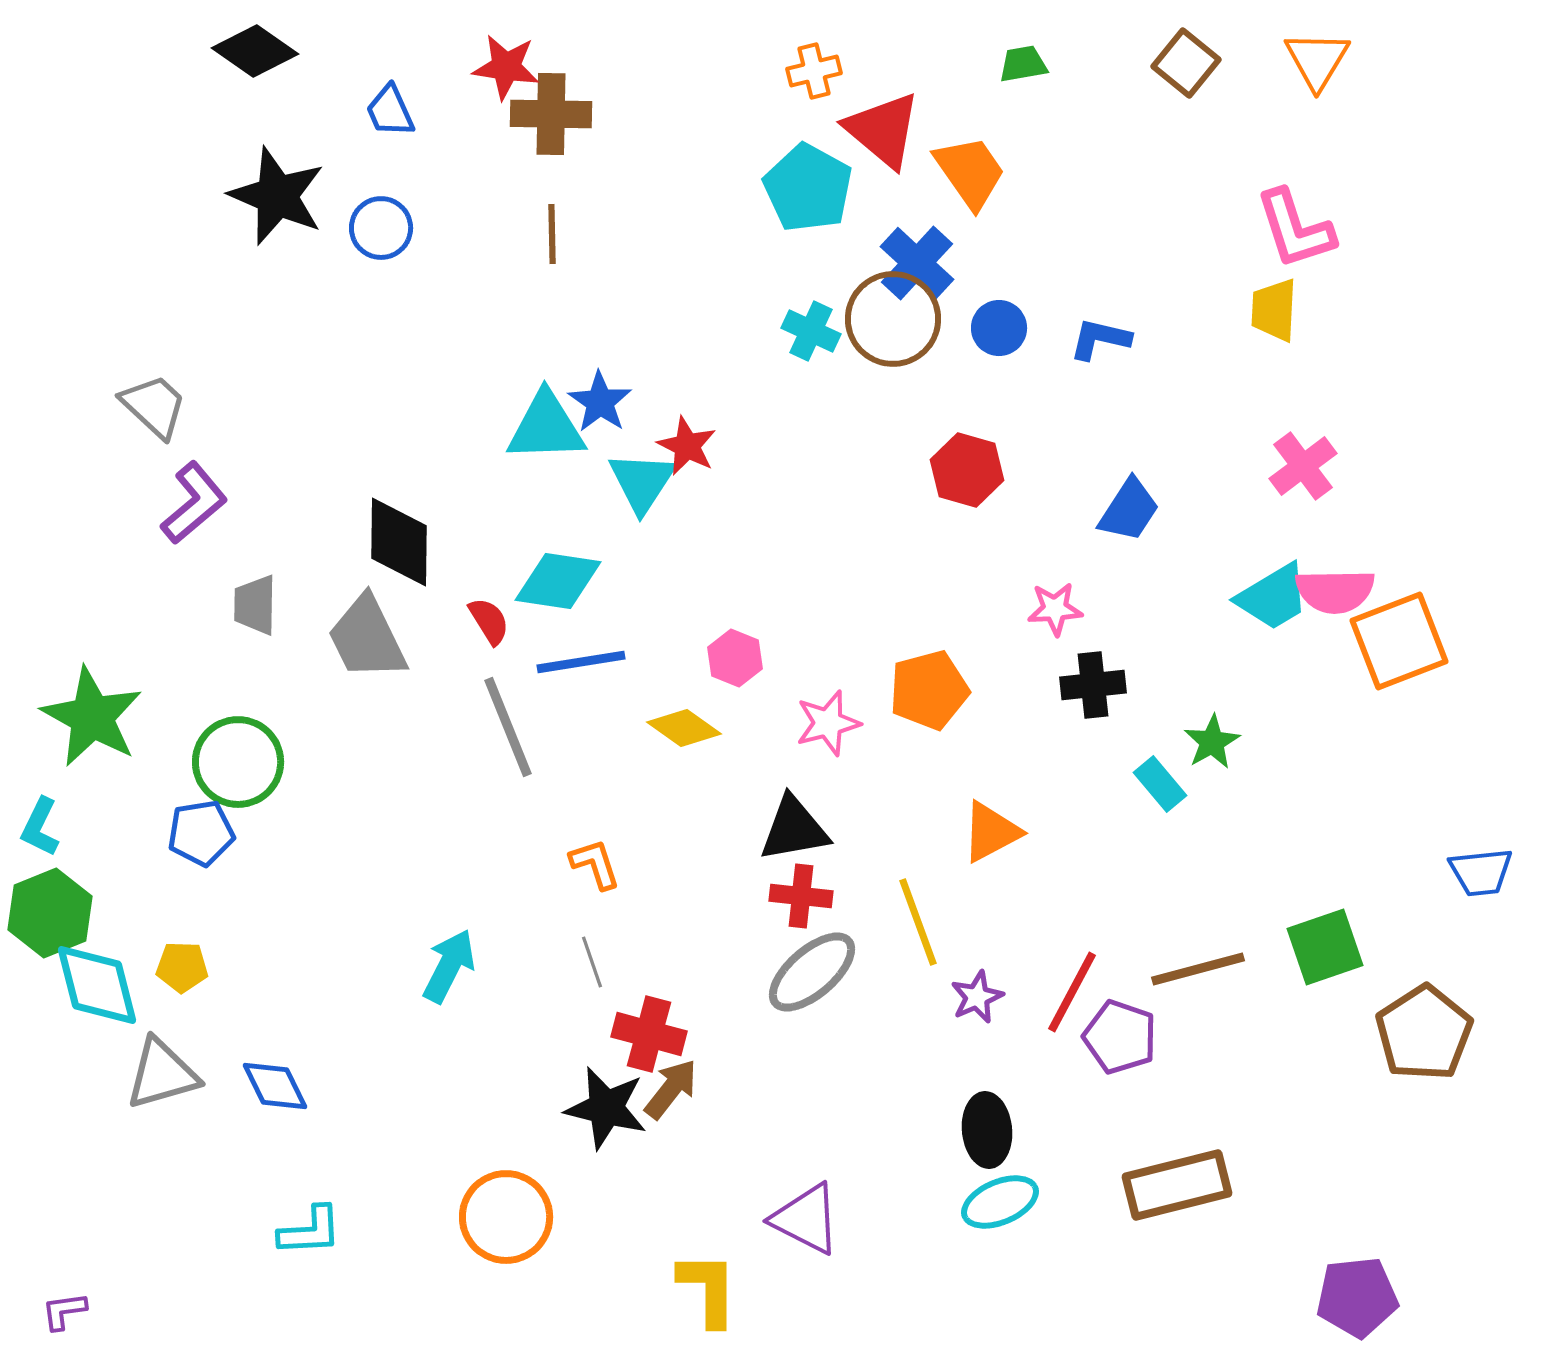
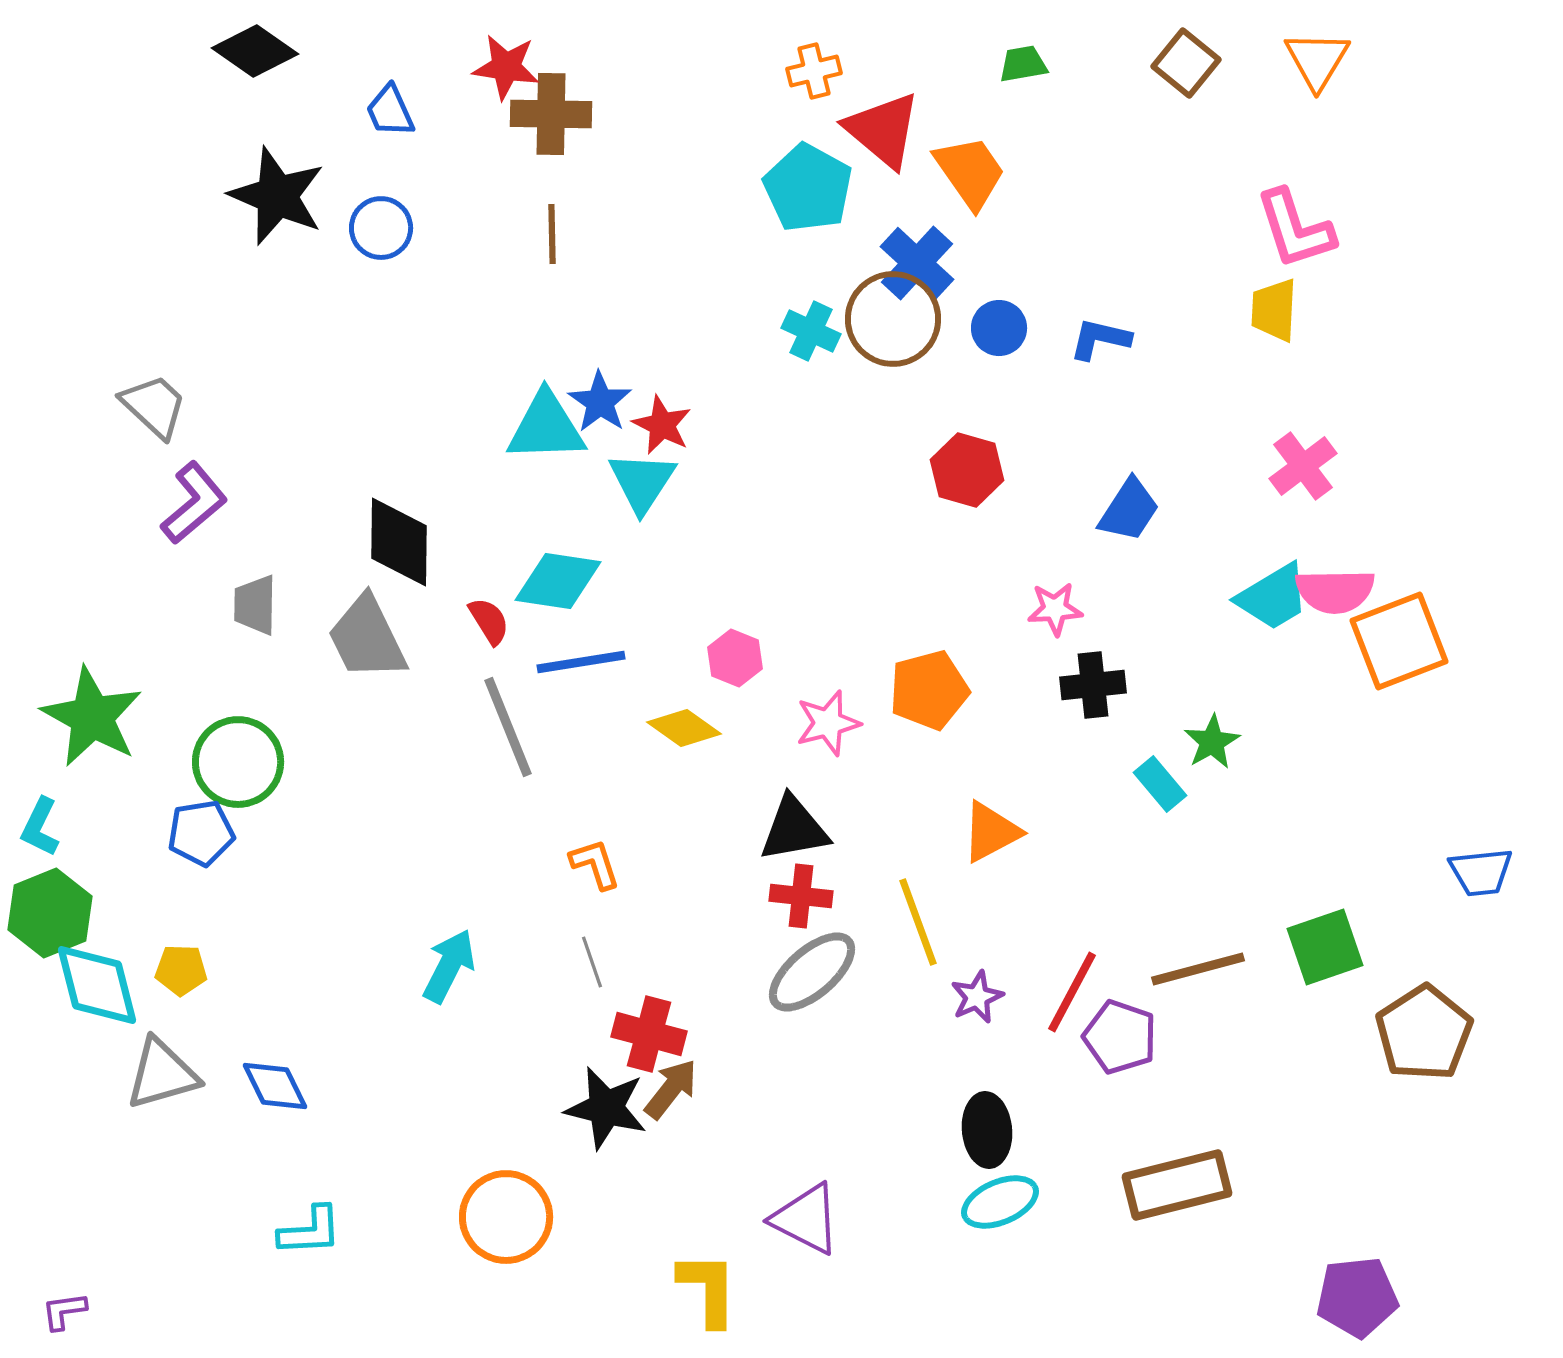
red star at (687, 446): moved 25 px left, 21 px up
yellow pentagon at (182, 967): moved 1 px left, 3 px down
